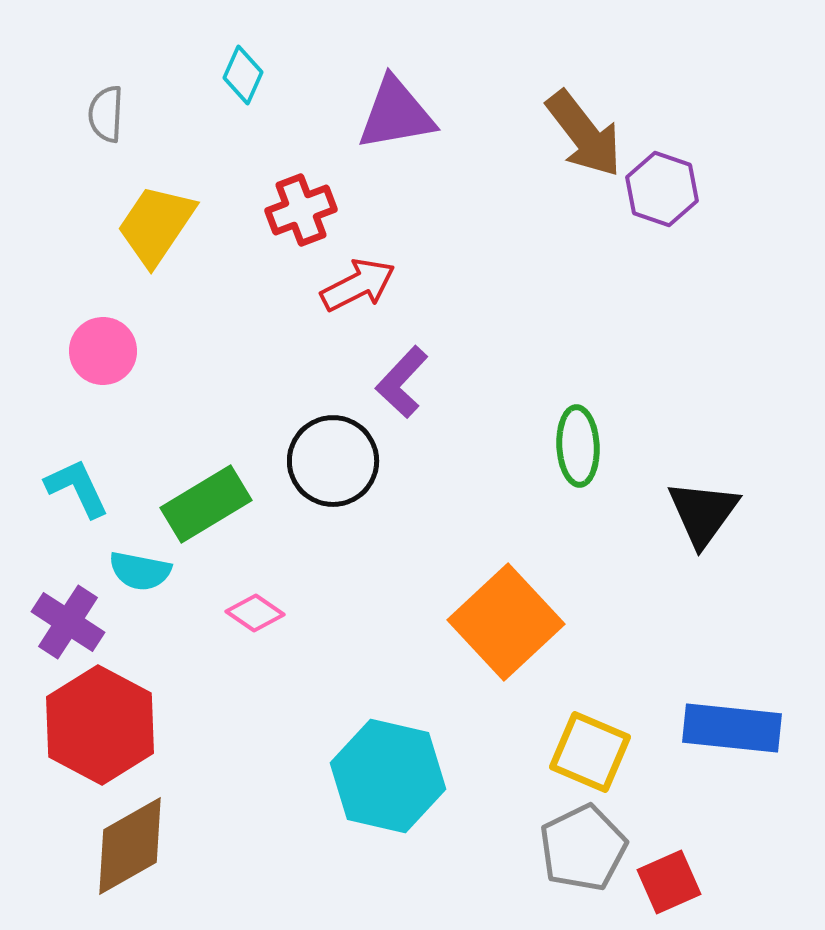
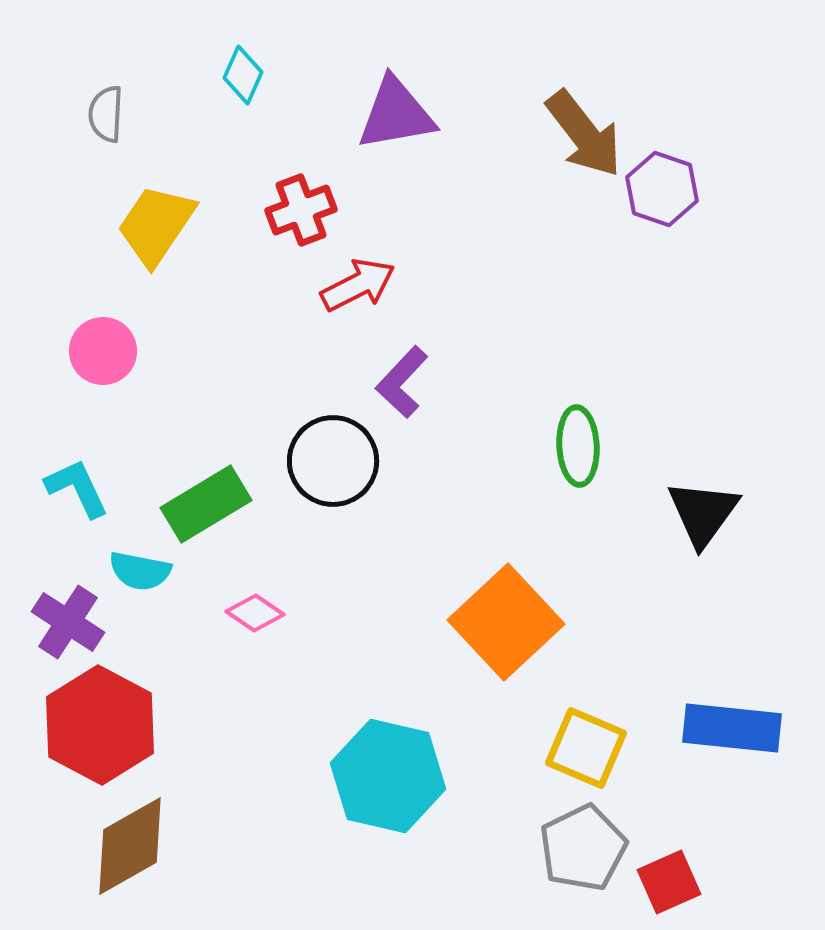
yellow square: moved 4 px left, 4 px up
